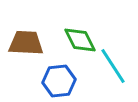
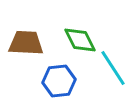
cyan line: moved 2 px down
